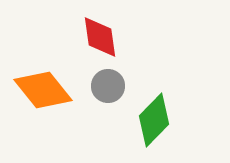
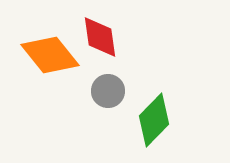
gray circle: moved 5 px down
orange diamond: moved 7 px right, 35 px up
